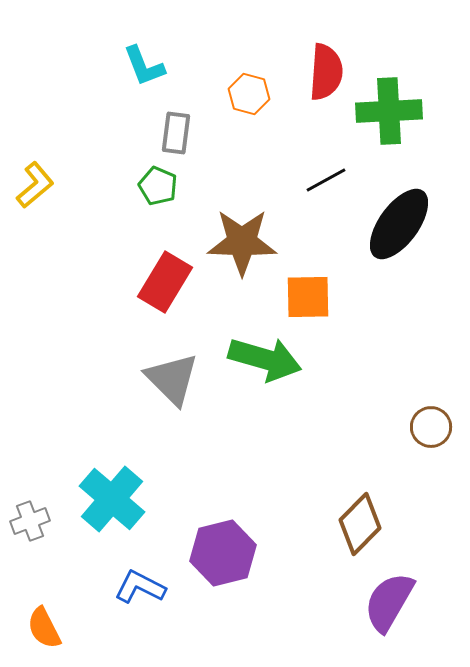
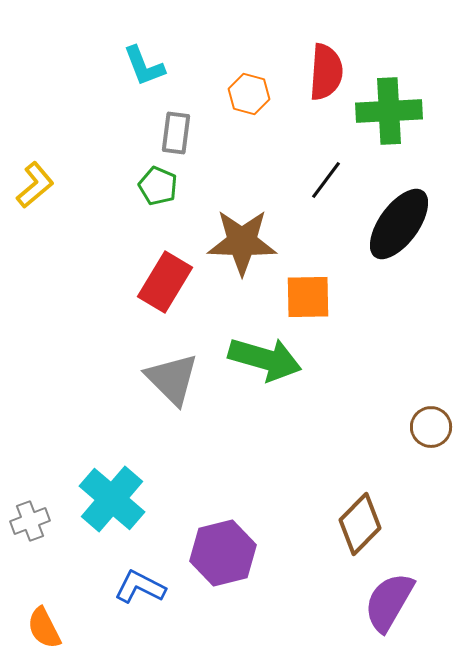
black line: rotated 24 degrees counterclockwise
